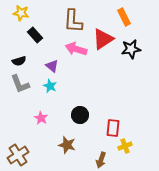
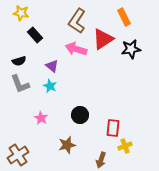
brown L-shape: moved 4 px right; rotated 30 degrees clockwise
brown star: rotated 30 degrees counterclockwise
